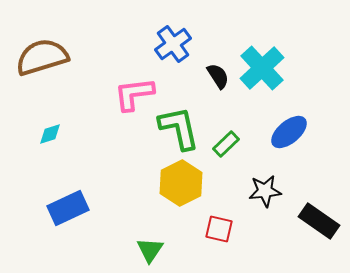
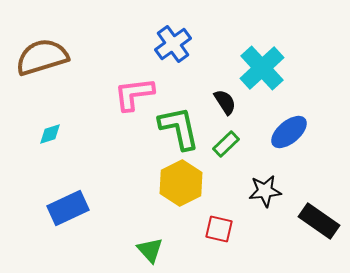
black semicircle: moved 7 px right, 26 px down
green triangle: rotated 16 degrees counterclockwise
